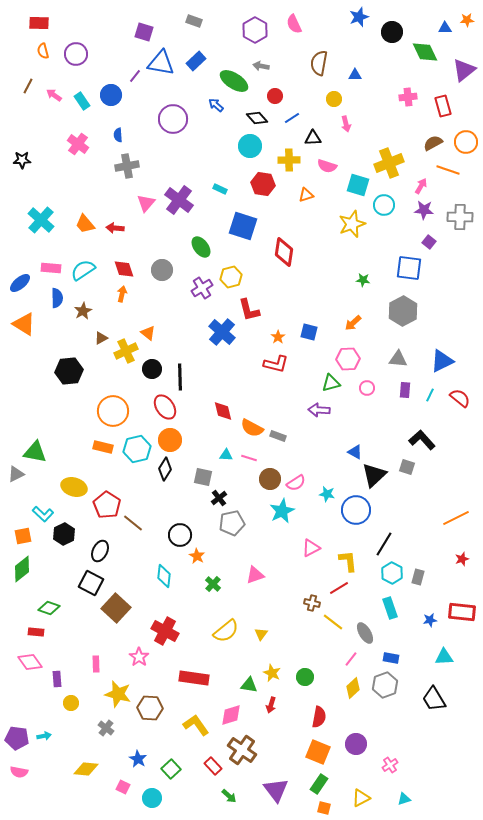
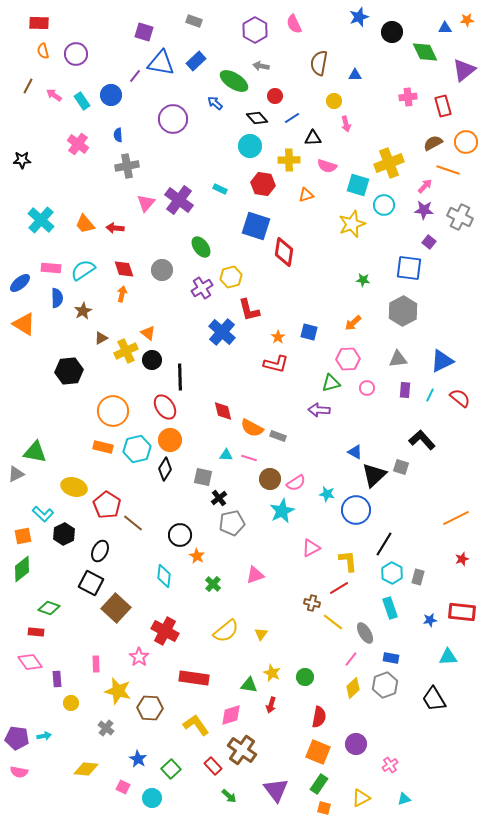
yellow circle at (334, 99): moved 2 px down
blue arrow at (216, 105): moved 1 px left, 2 px up
pink arrow at (421, 186): moved 4 px right; rotated 14 degrees clockwise
gray cross at (460, 217): rotated 25 degrees clockwise
blue square at (243, 226): moved 13 px right
gray triangle at (398, 359): rotated 12 degrees counterclockwise
black circle at (152, 369): moved 9 px up
gray square at (407, 467): moved 6 px left
cyan triangle at (444, 657): moved 4 px right
yellow star at (118, 694): moved 3 px up
